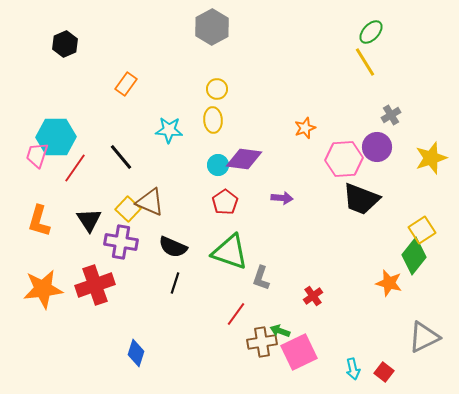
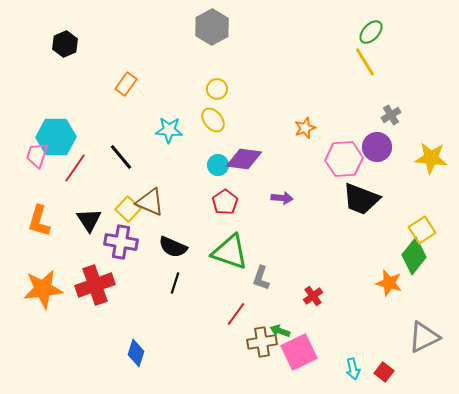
yellow ellipse at (213, 120): rotated 35 degrees counterclockwise
yellow star at (431, 158): rotated 24 degrees clockwise
